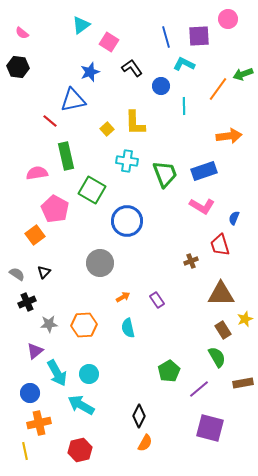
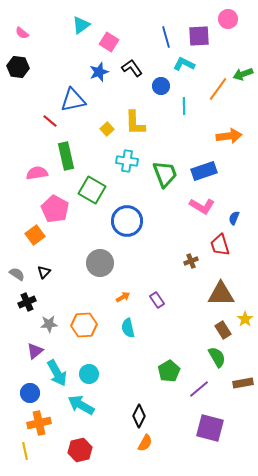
blue star at (90, 72): moved 9 px right
yellow star at (245, 319): rotated 14 degrees counterclockwise
